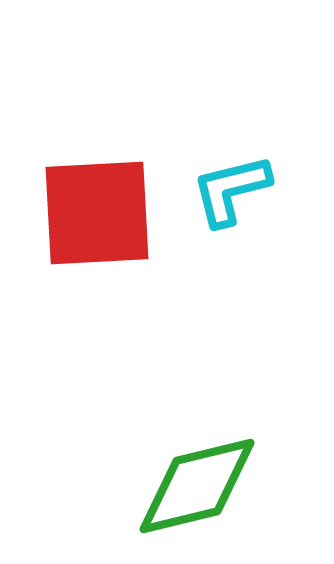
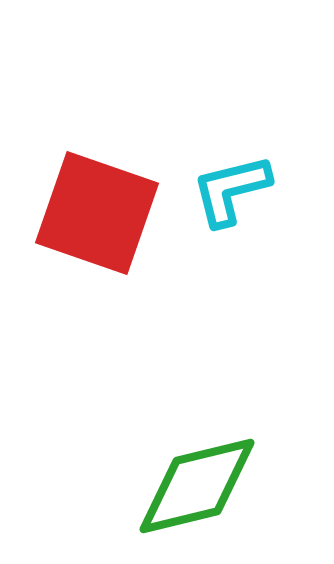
red square: rotated 22 degrees clockwise
